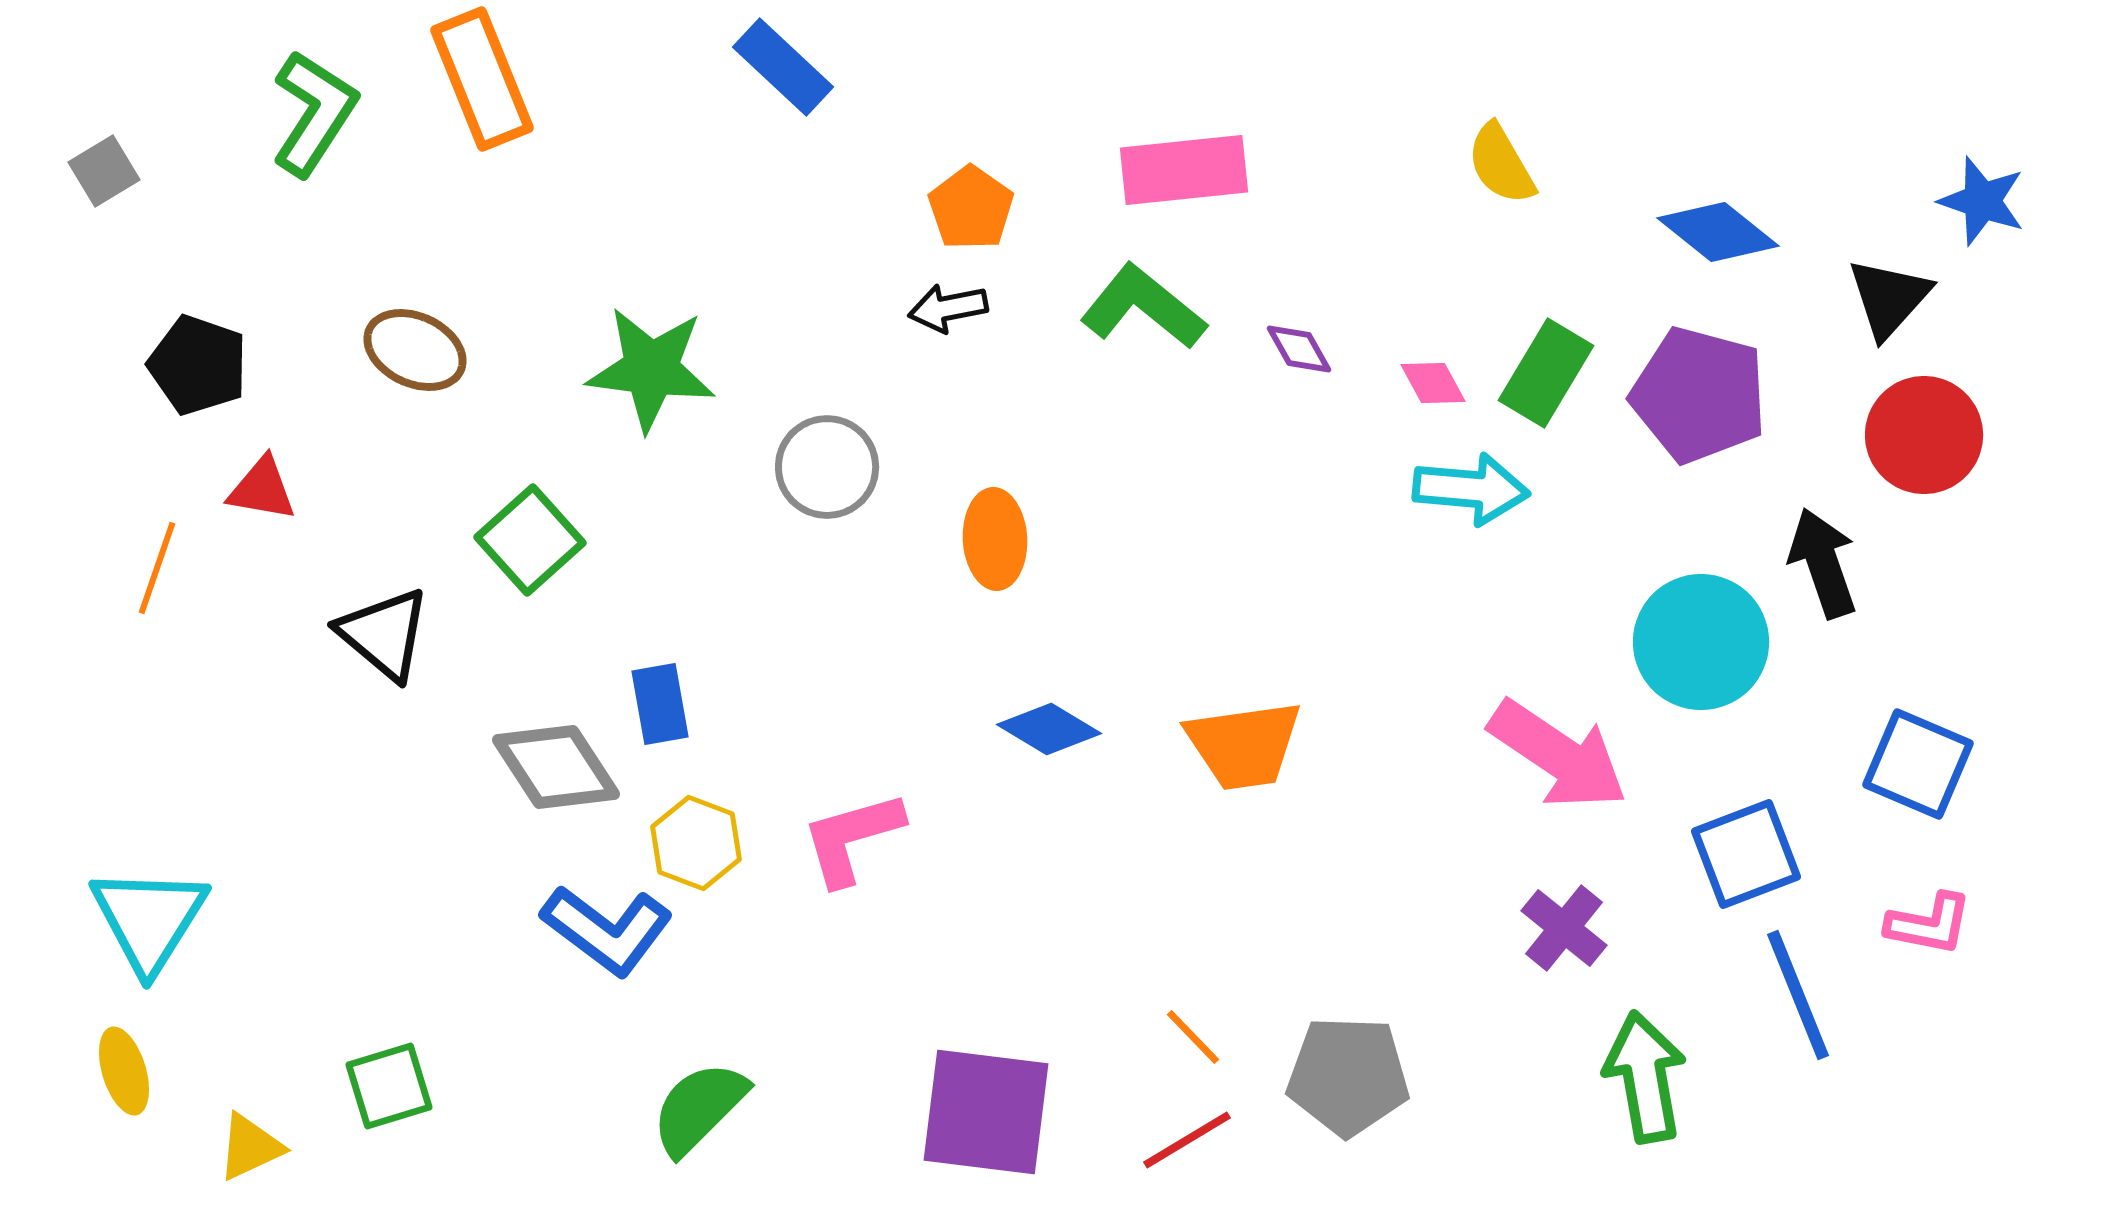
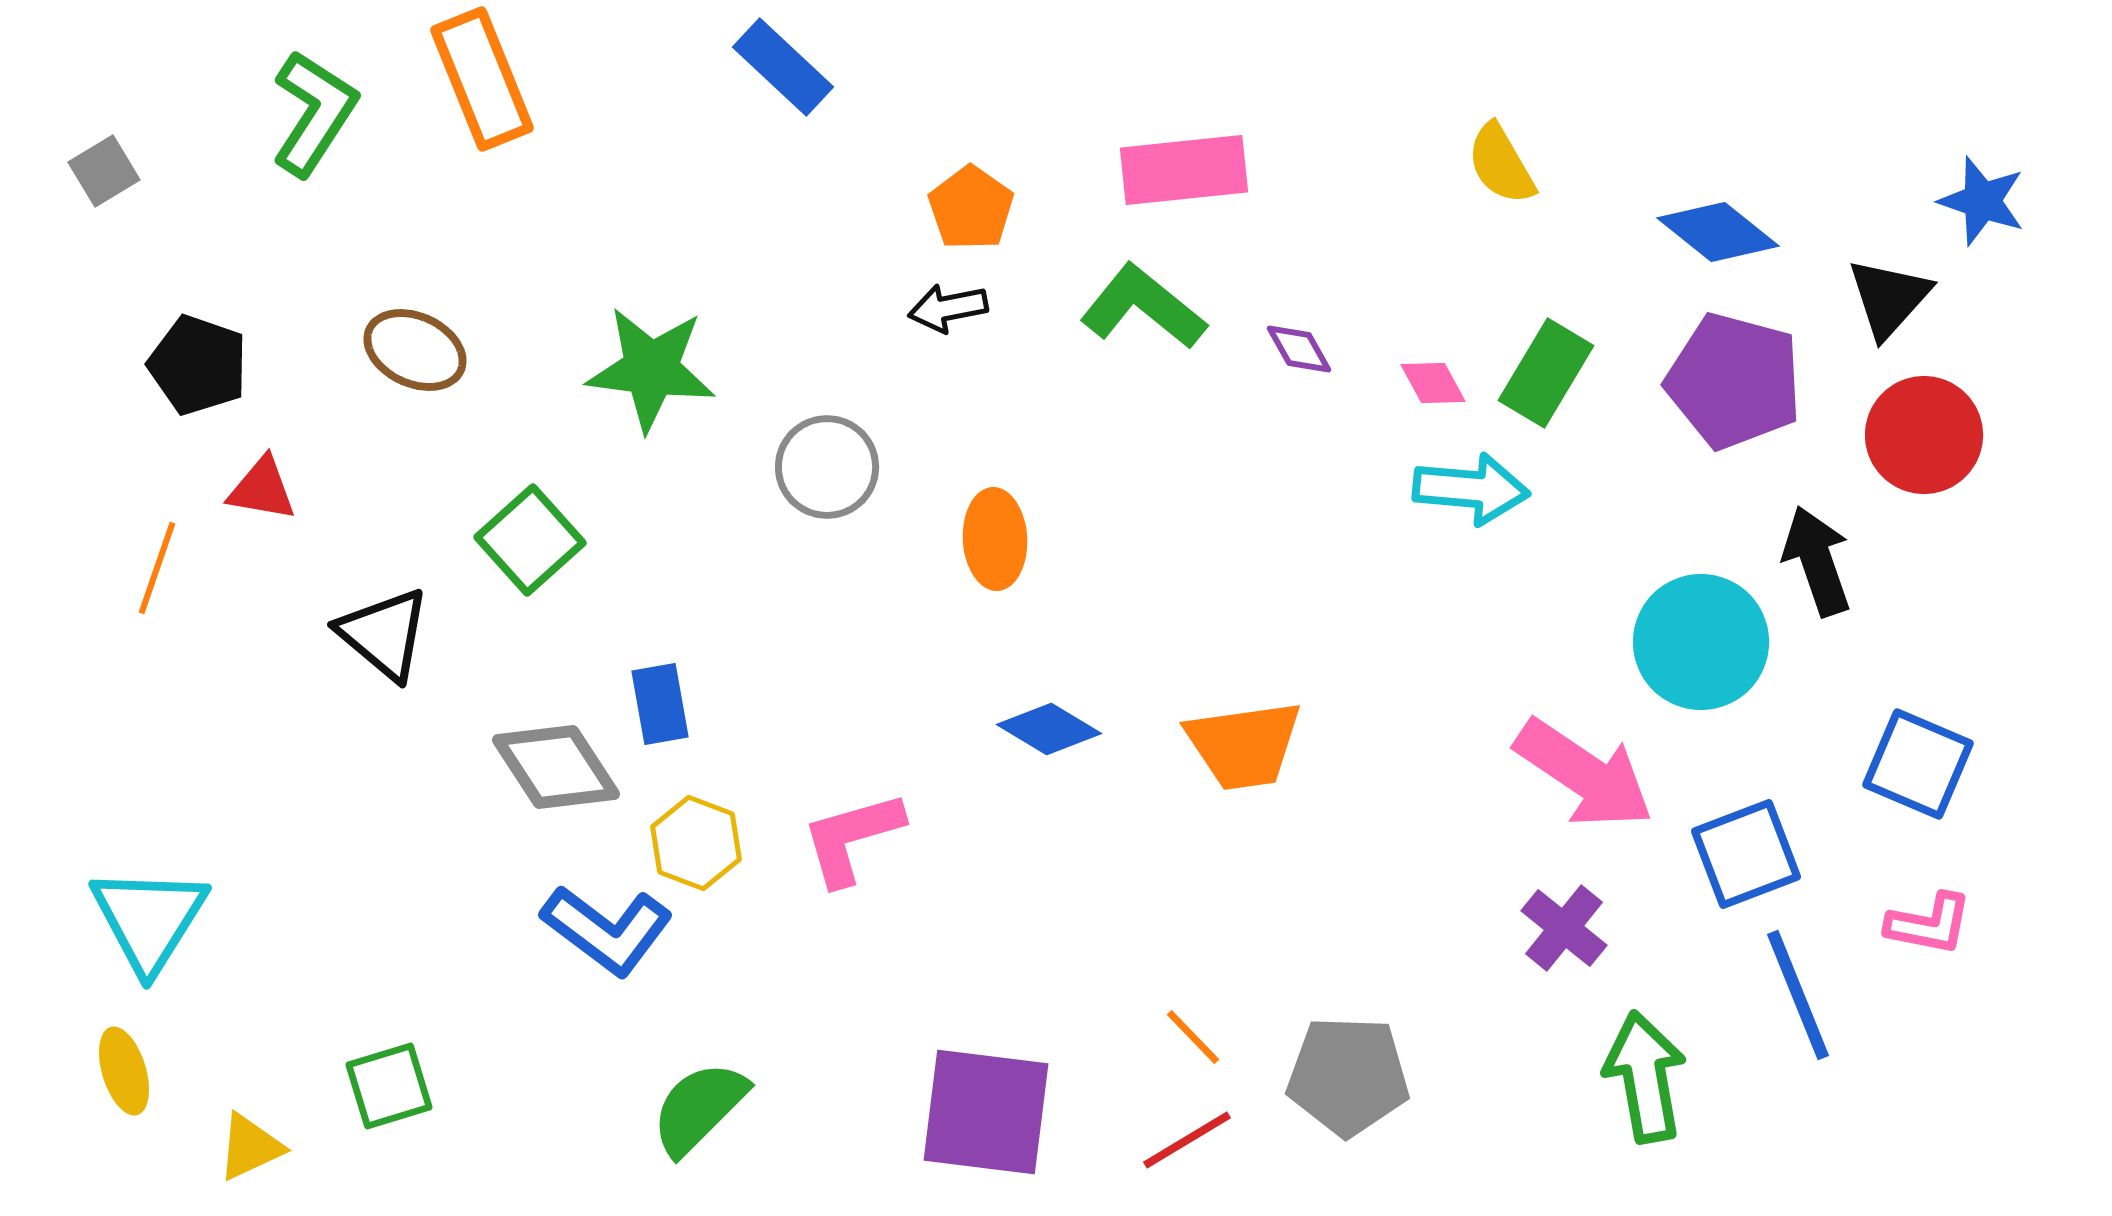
purple pentagon at (1699, 395): moved 35 px right, 14 px up
black arrow at (1823, 563): moved 6 px left, 2 px up
pink arrow at (1558, 755): moved 26 px right, 19 px down
